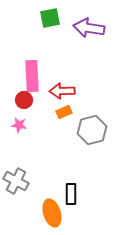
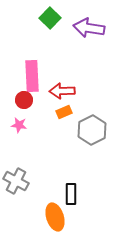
green square: rotated 35 degrees counterclockwise
gray hexagon: rotated 12 degrees counterclockwise
orange ellipse: moved 3 px right, 4 px down
